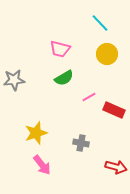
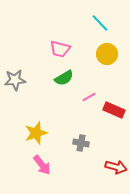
gray star: moved 1 px right
